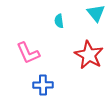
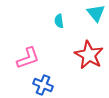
pink L-shape: moved 5 px down; rotated 85 degrees counterclockwise
blue cross: rotated 24 degrees clockwise
